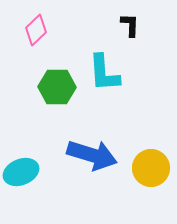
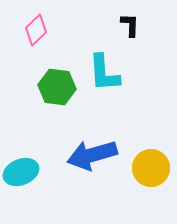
green hexagon: rotated 6 degrees clockwise
blue arrow: rotated 147 degrees clockwise
